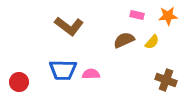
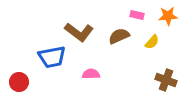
brown L-shape: moved 10 px right, 6 px down
brown semicircle: moved 5 px left, 4 px up
blue trapezoid: moved 11 px left, 13 px up; rotated 12 degrees counterclockwise
